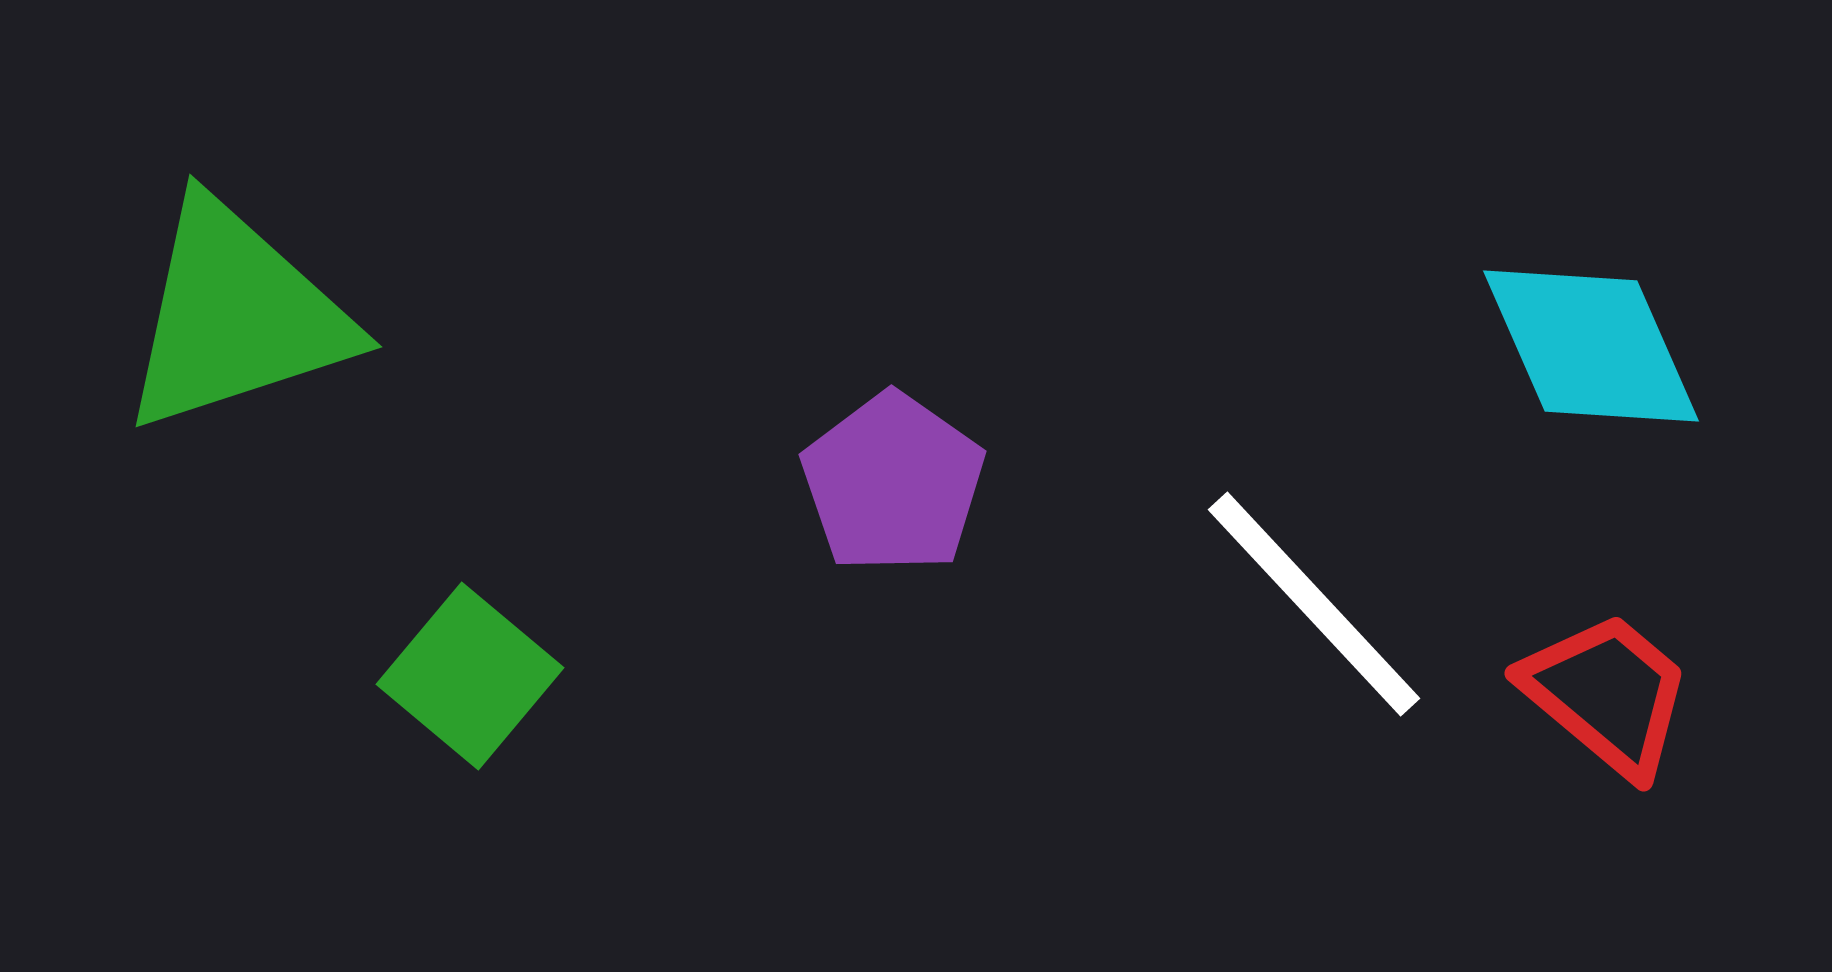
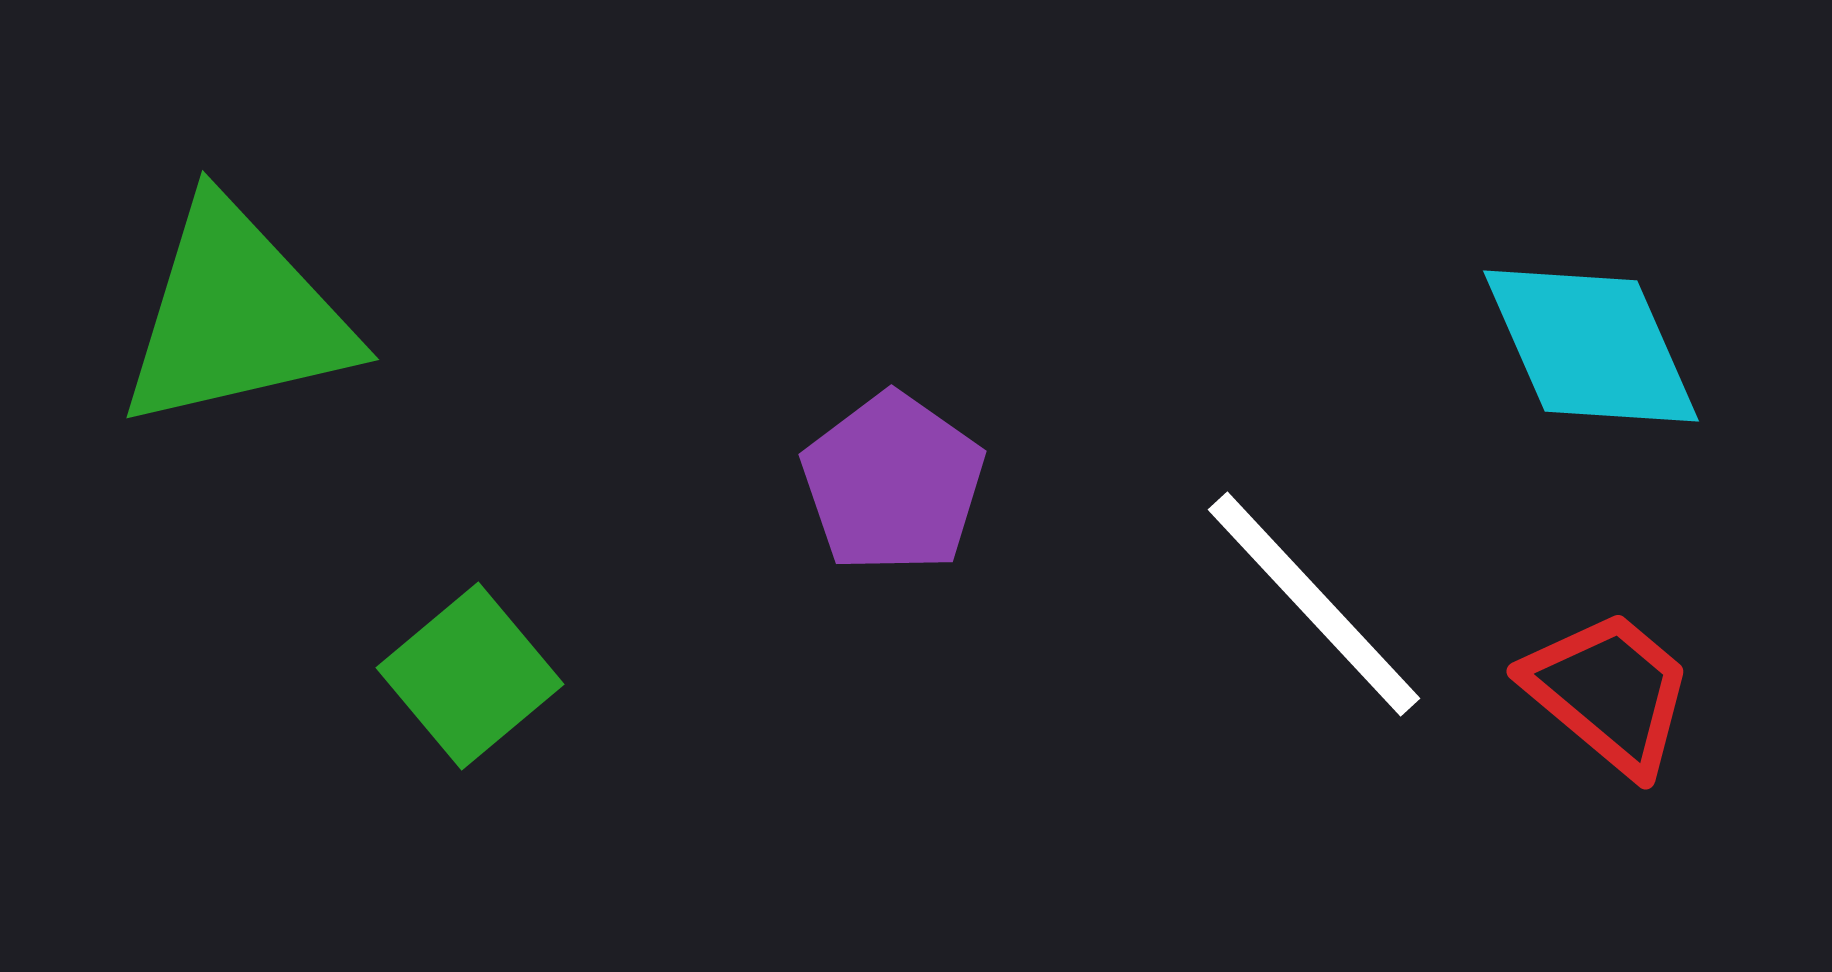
green triangle: rotated 5 degrees clockwise
green square: rotated 10 degrees clockwise
red trapezoid: moved 2 px right, 2 px up
